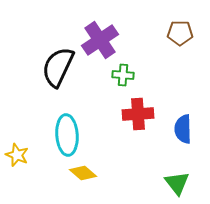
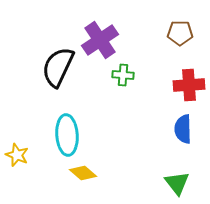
red cross: moved 51 px right, 29 px up
